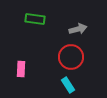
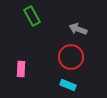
green rectangle: moved 3 px left, 3 px up; rotated 54 degrees clockwise
gray arrow: rotated 144 degrees counterclockwise
cyan rectangle: rotated 35 degrees counterclockwise
